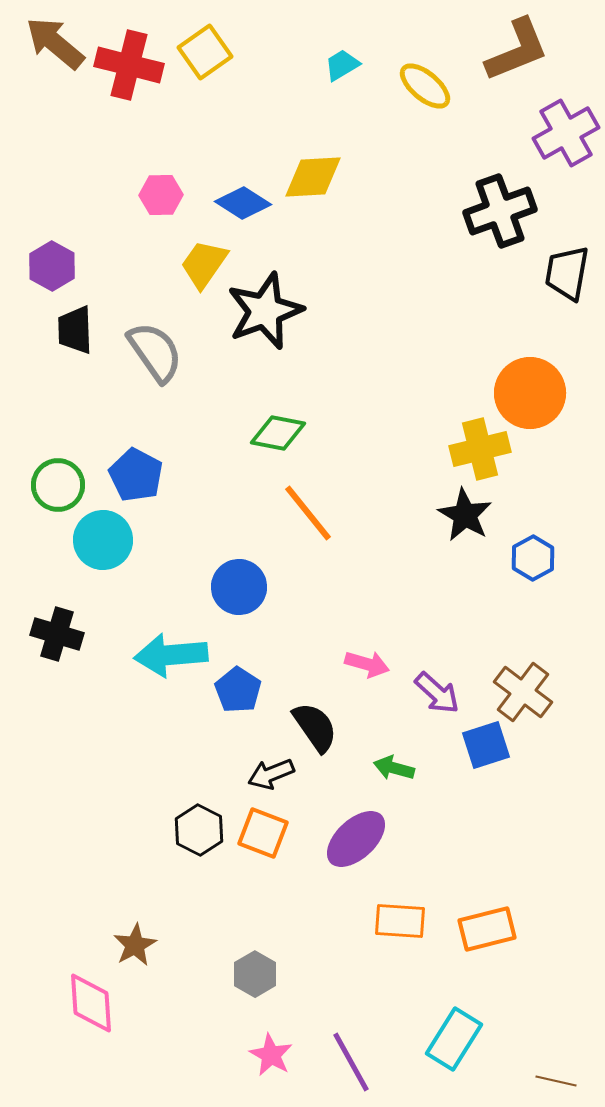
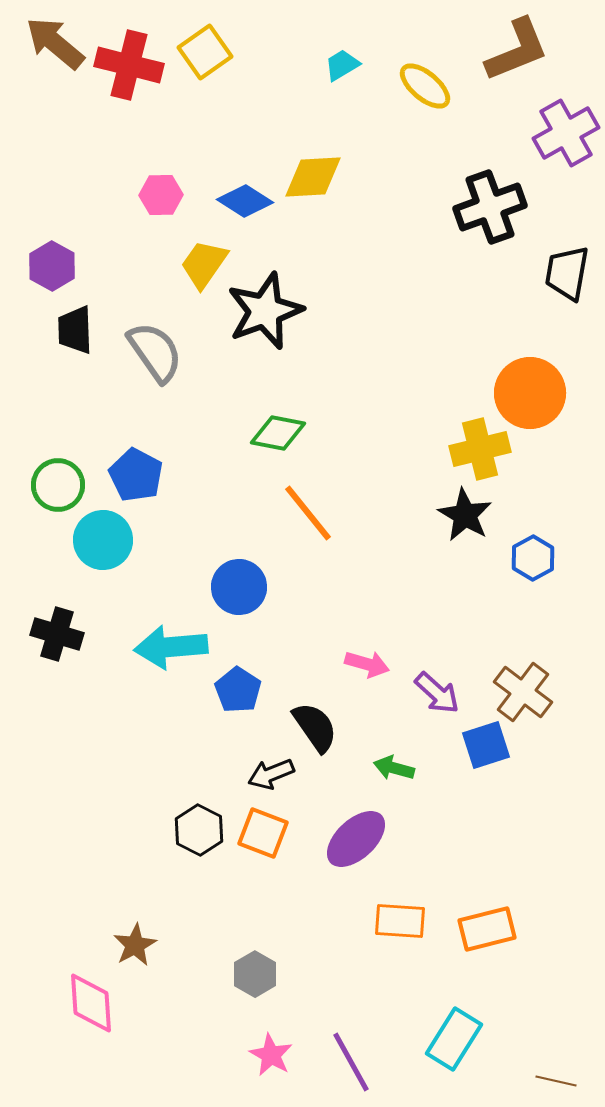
blue diamond at (243, 203): moved 2 px right, 2 px up
black cross at (500, 211): moved 10 px left, 4 px up
cyan arrow at (171, 655): moved 8 px up
